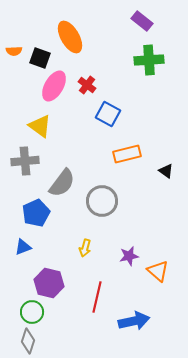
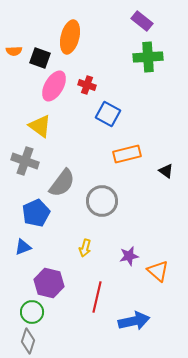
orange ellipse: rotated 44 degrees clockwise
green cross: moved 1 px left, 3 px up
red cross: rotated 18 degrees counterclockwise
gray cross: rotated 24 degrees clockwise
